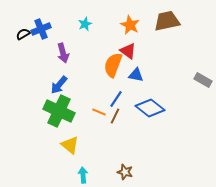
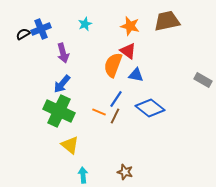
orange star: moved 1 px down; rotated 12 degrees counterclockwise
blue arrow: moved 3 px right, 1 px up
